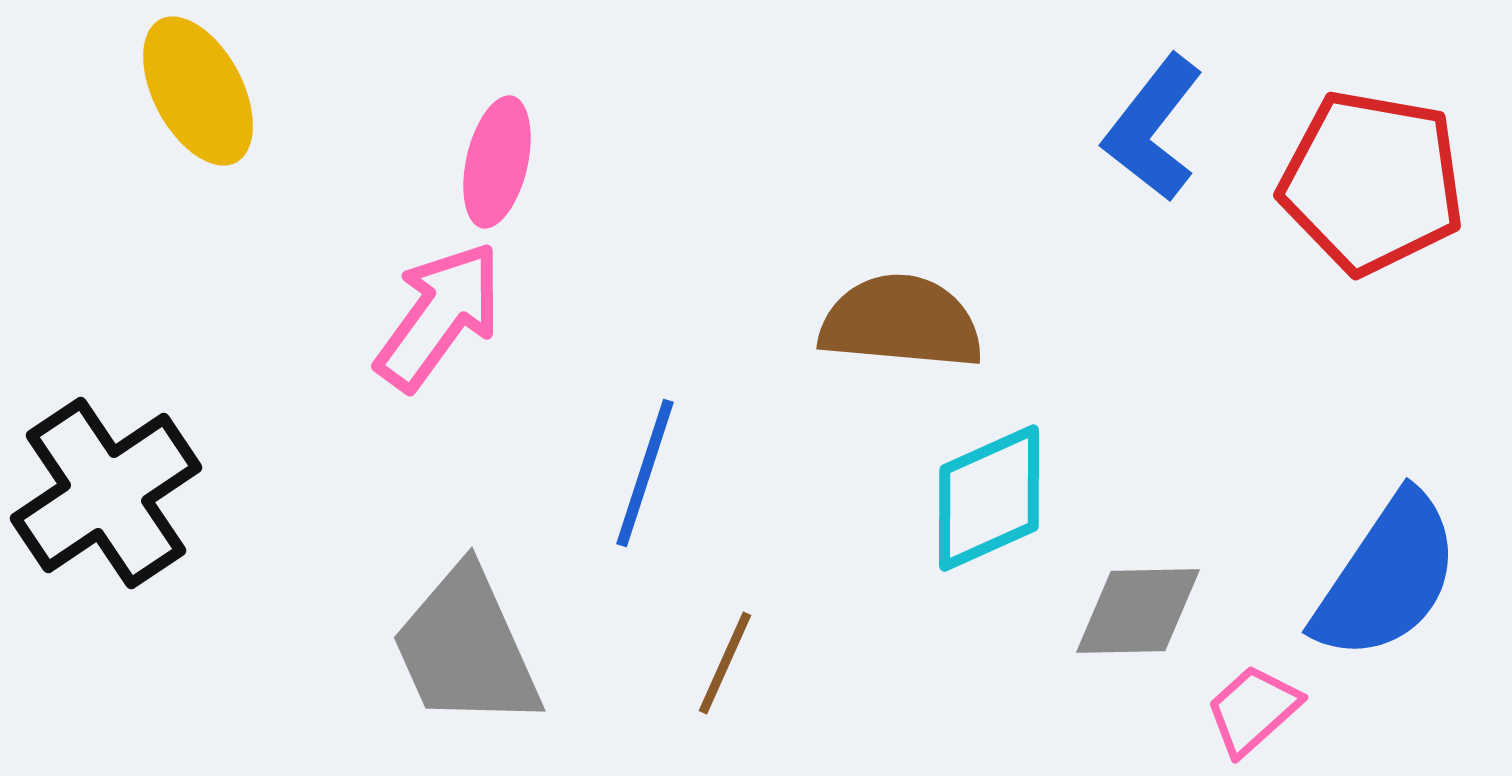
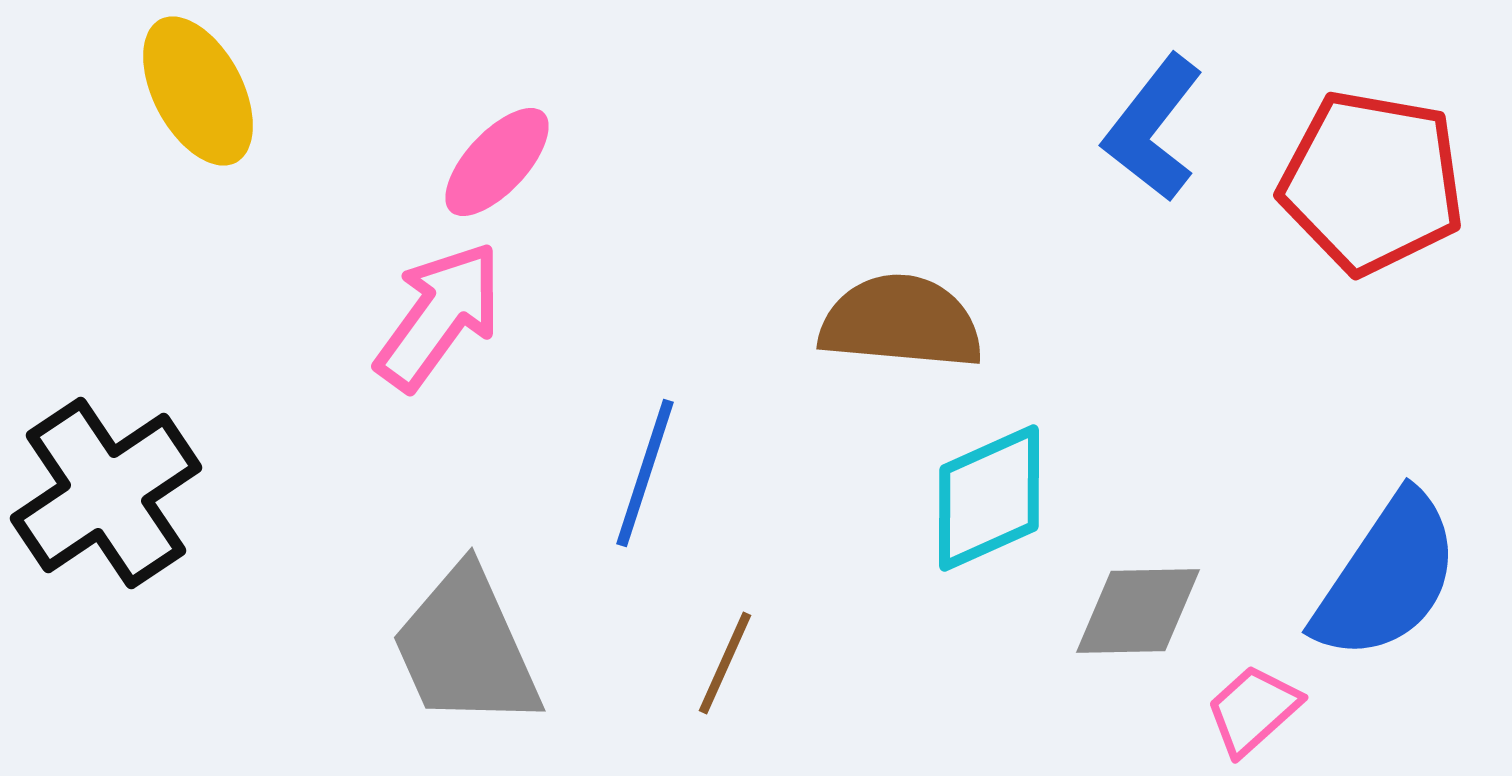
pink ellipse: rotated 30 degrees clockwise
